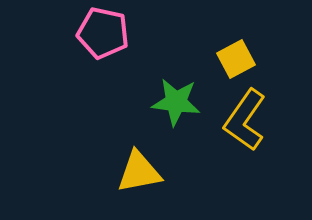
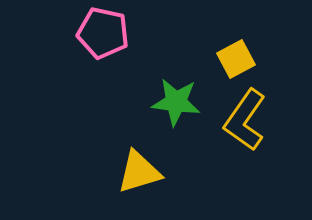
yellow triangle: rotated 6 degrees counterclockwise
